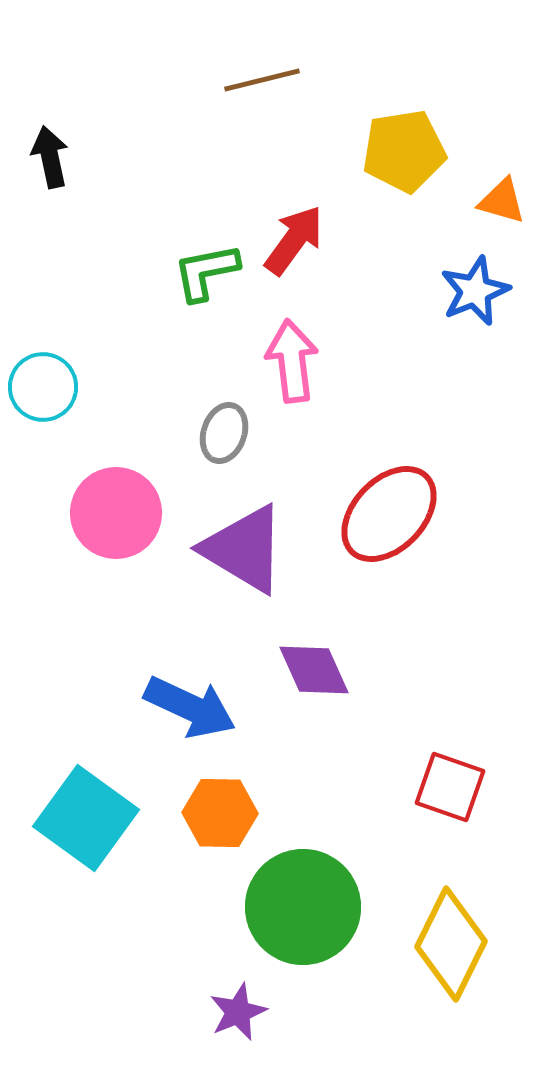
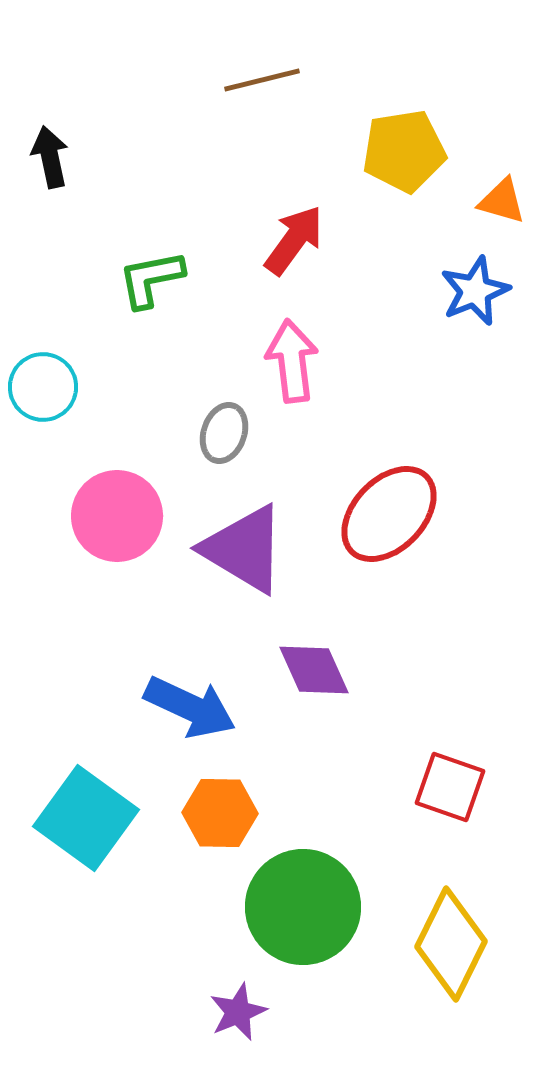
green L-shape: moved 55 px left, 7 px down
pink circle: moved 1 px right, 3 px down
